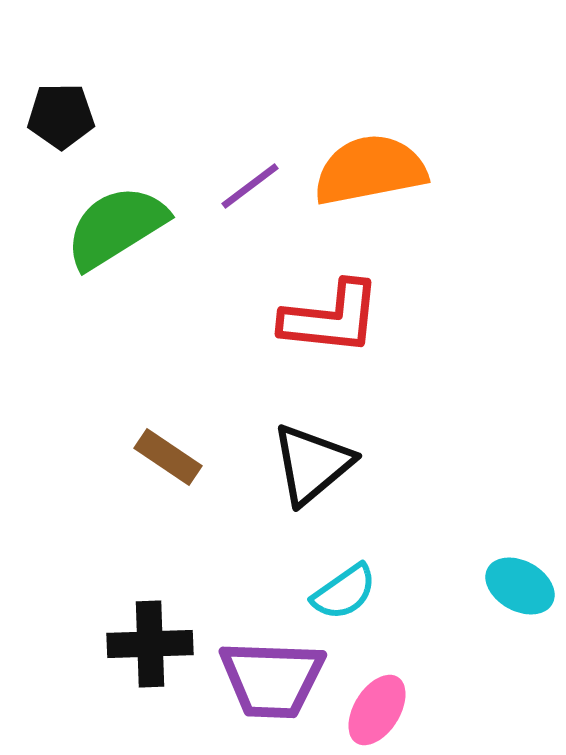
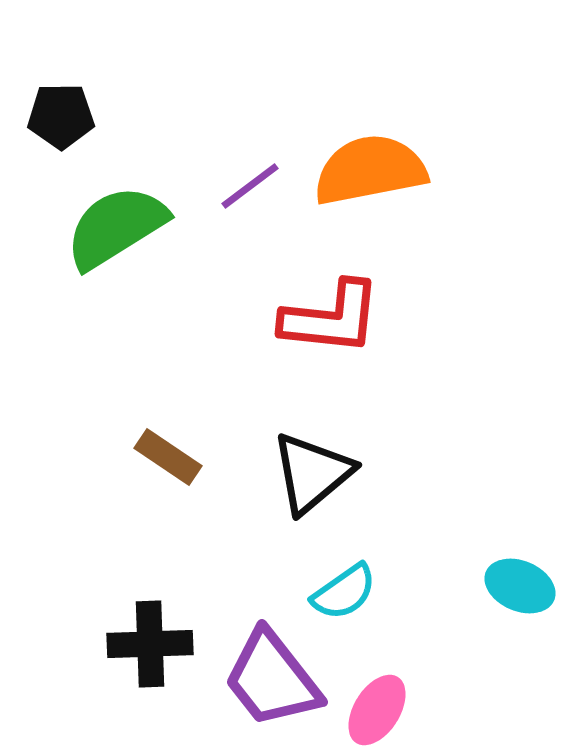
black triangle: moved 9 px down
cyan ellipse: rotated 6 degrees counterclockwise
purple trapezoid: rotated 50 degrees clockwise
